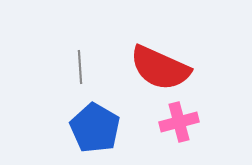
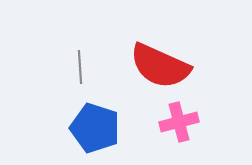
red semicircle: moved 2 px up
blue pentagon: rotated 12 degrees counterclockwise
